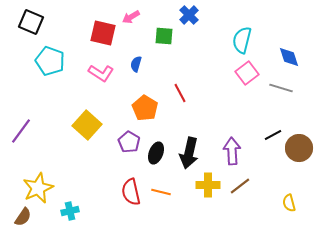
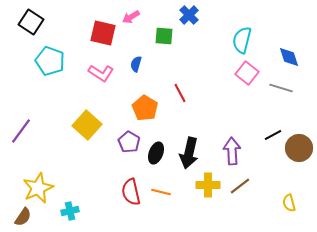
black square: rotated 10 degrees clockwise
pink square: rotated 15 degrees counterclockwise
